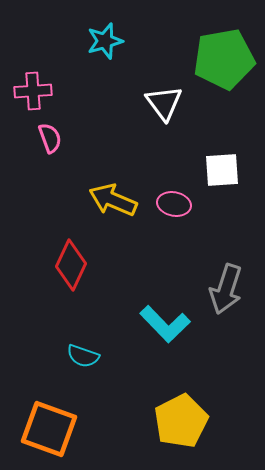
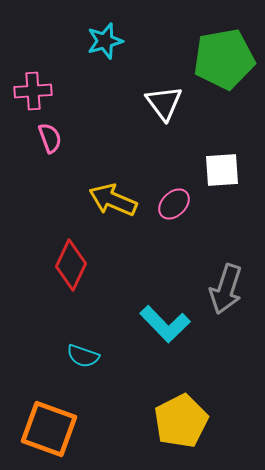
pink ellipse: rotated 56 degrees counterclockwise
